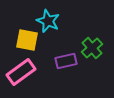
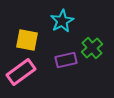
cyan star: moved 14 px right; rotated 20 degrees clockwise
purple rectangle: moved 1 px up
